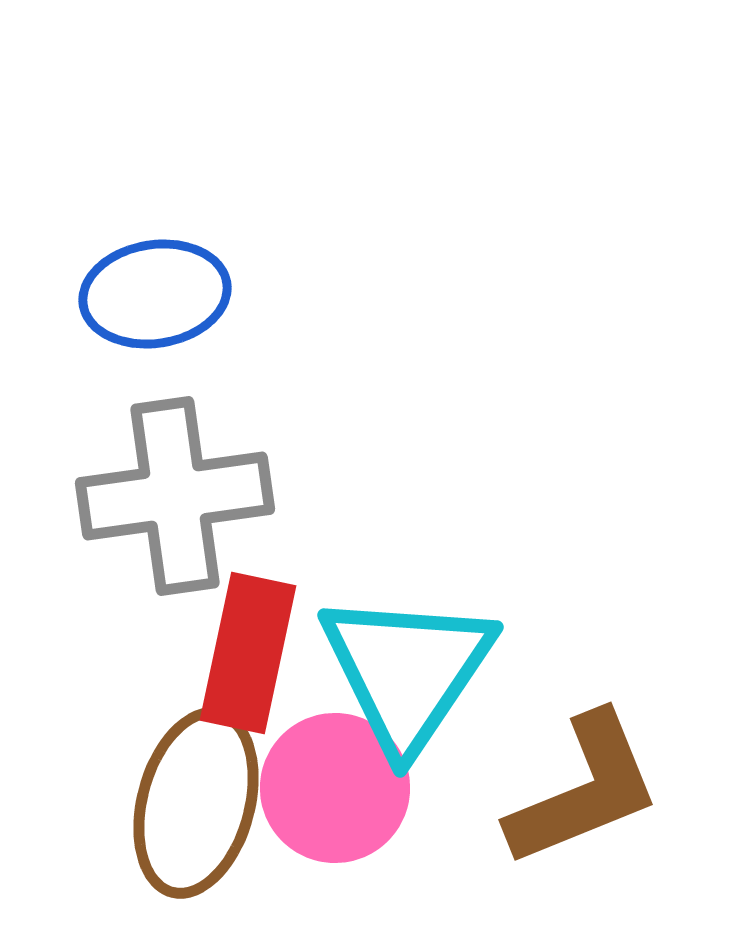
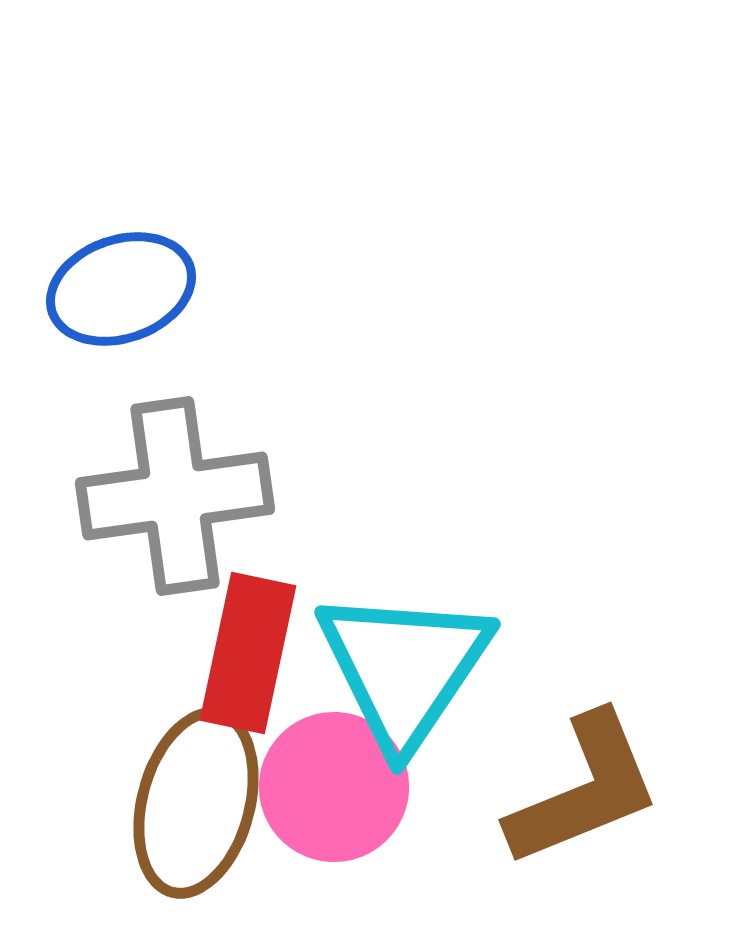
blue ellipse: moved 34 px left, 5 px up; rotated 10 degrees counterclockwise
cyan triangle: moved 3 px left, 3 px up
pink circle: moved 1 px left, 1 px up
